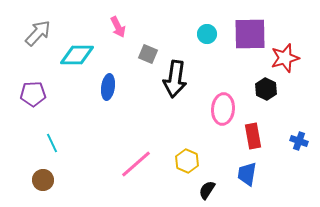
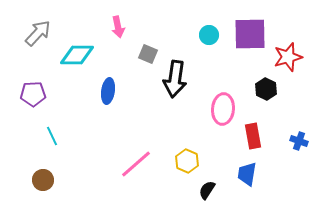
pink arrow: rotated 15 degrees clockwise
cyan circle: moved 2 px right, 1 px down
red star: moved 3 px right, 1 px up
blue ellipse: moved 4 px down
cyan line: moved 7 px up
